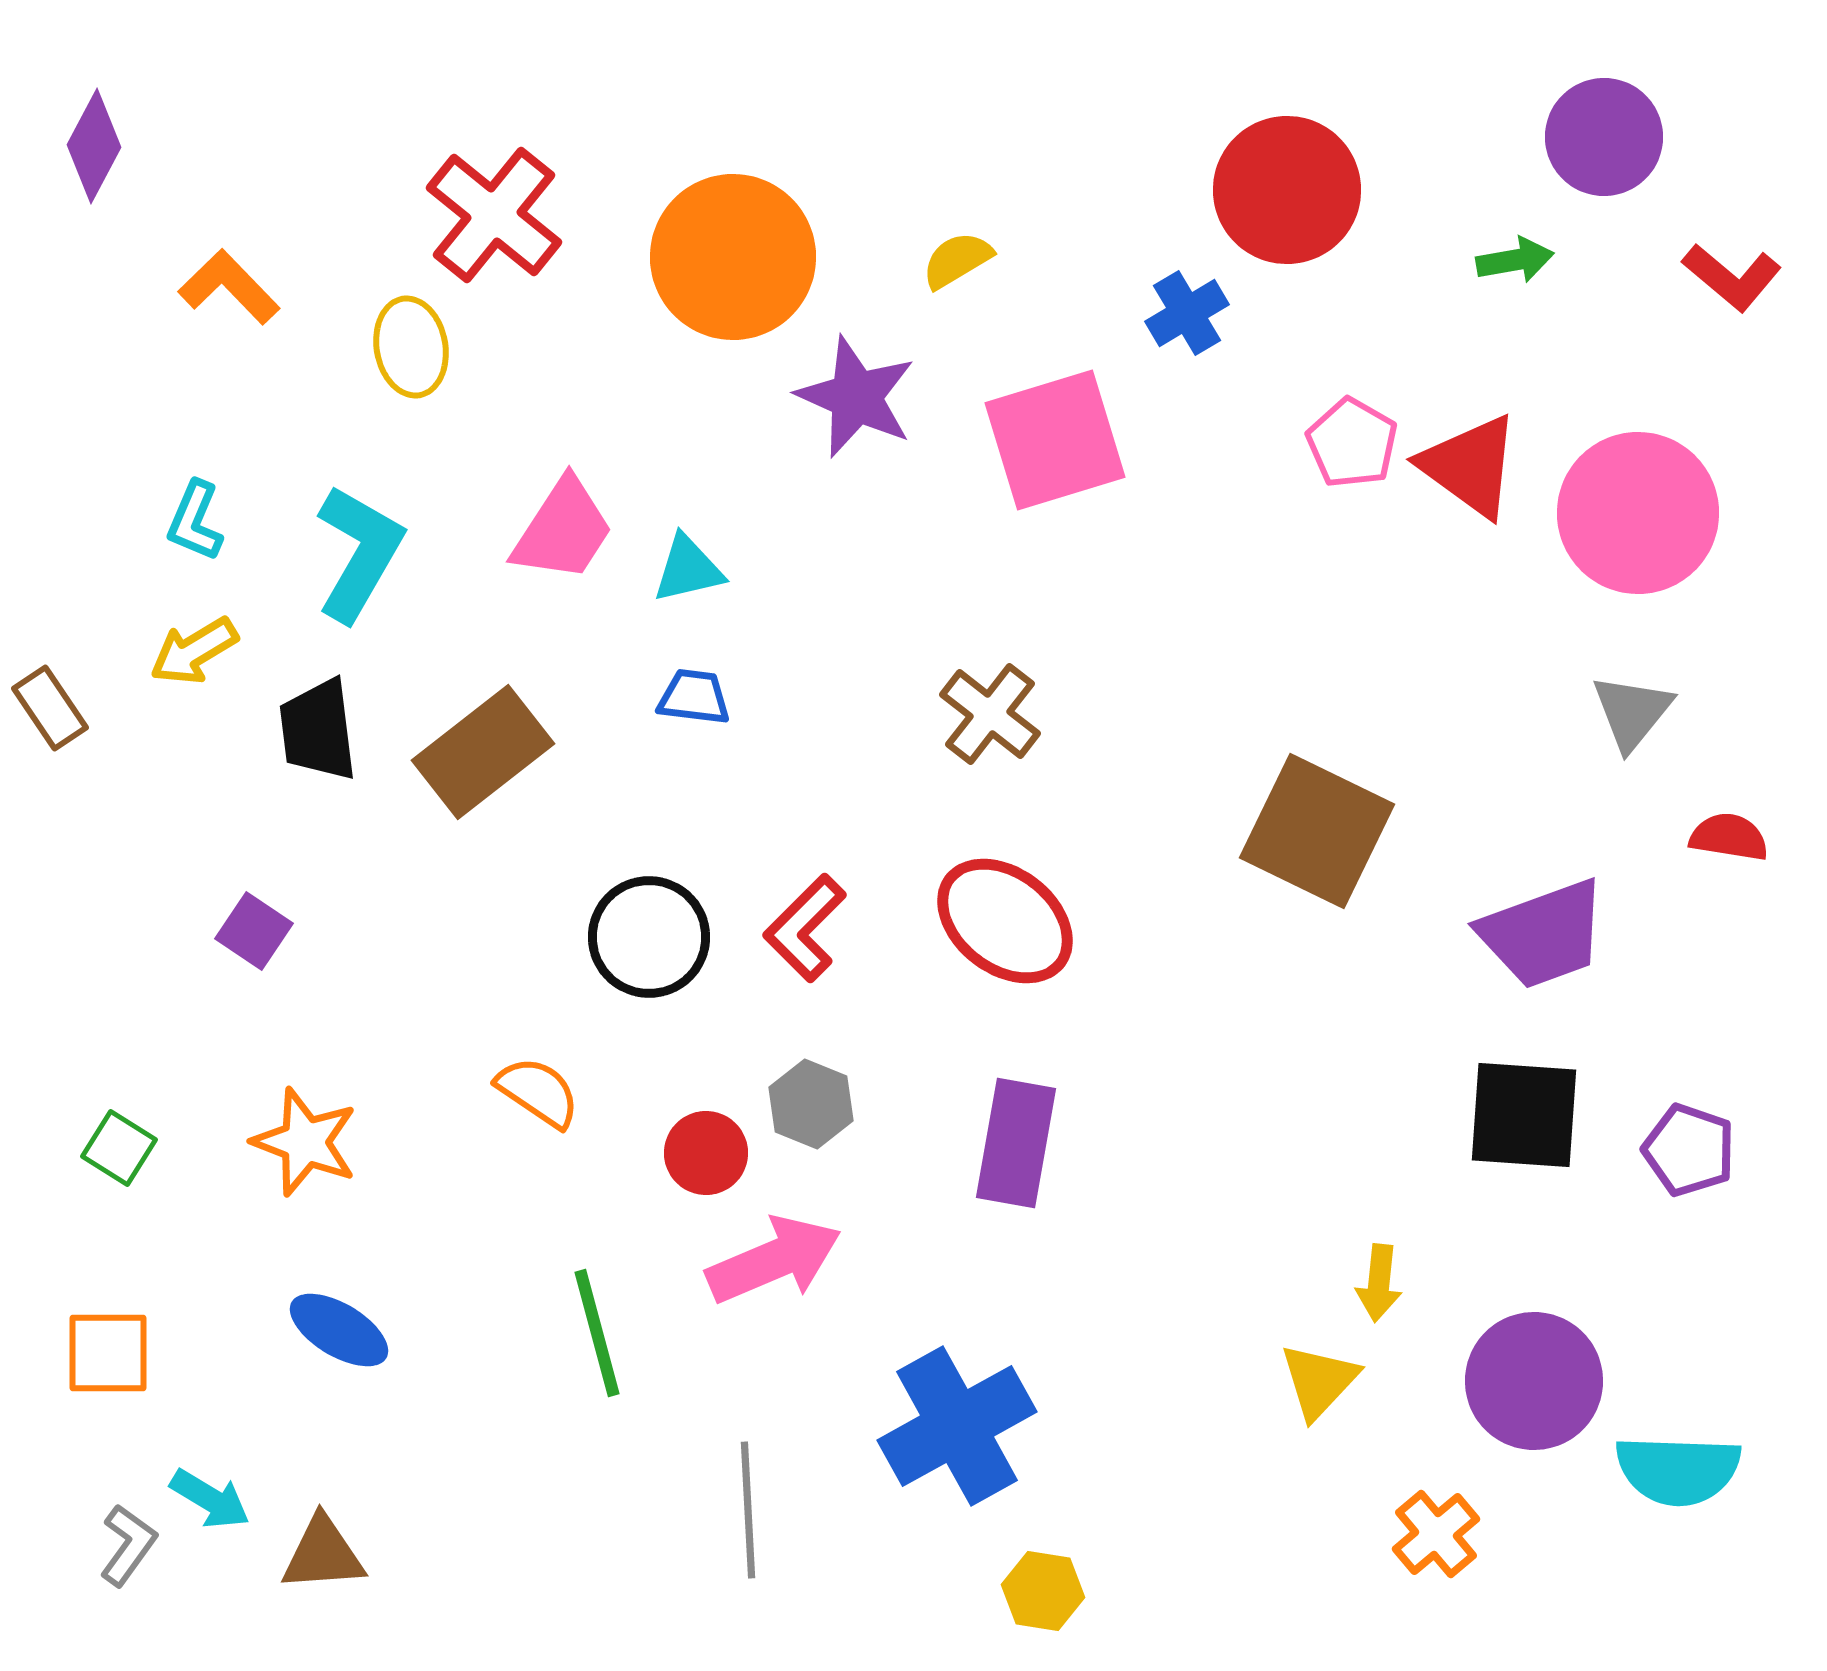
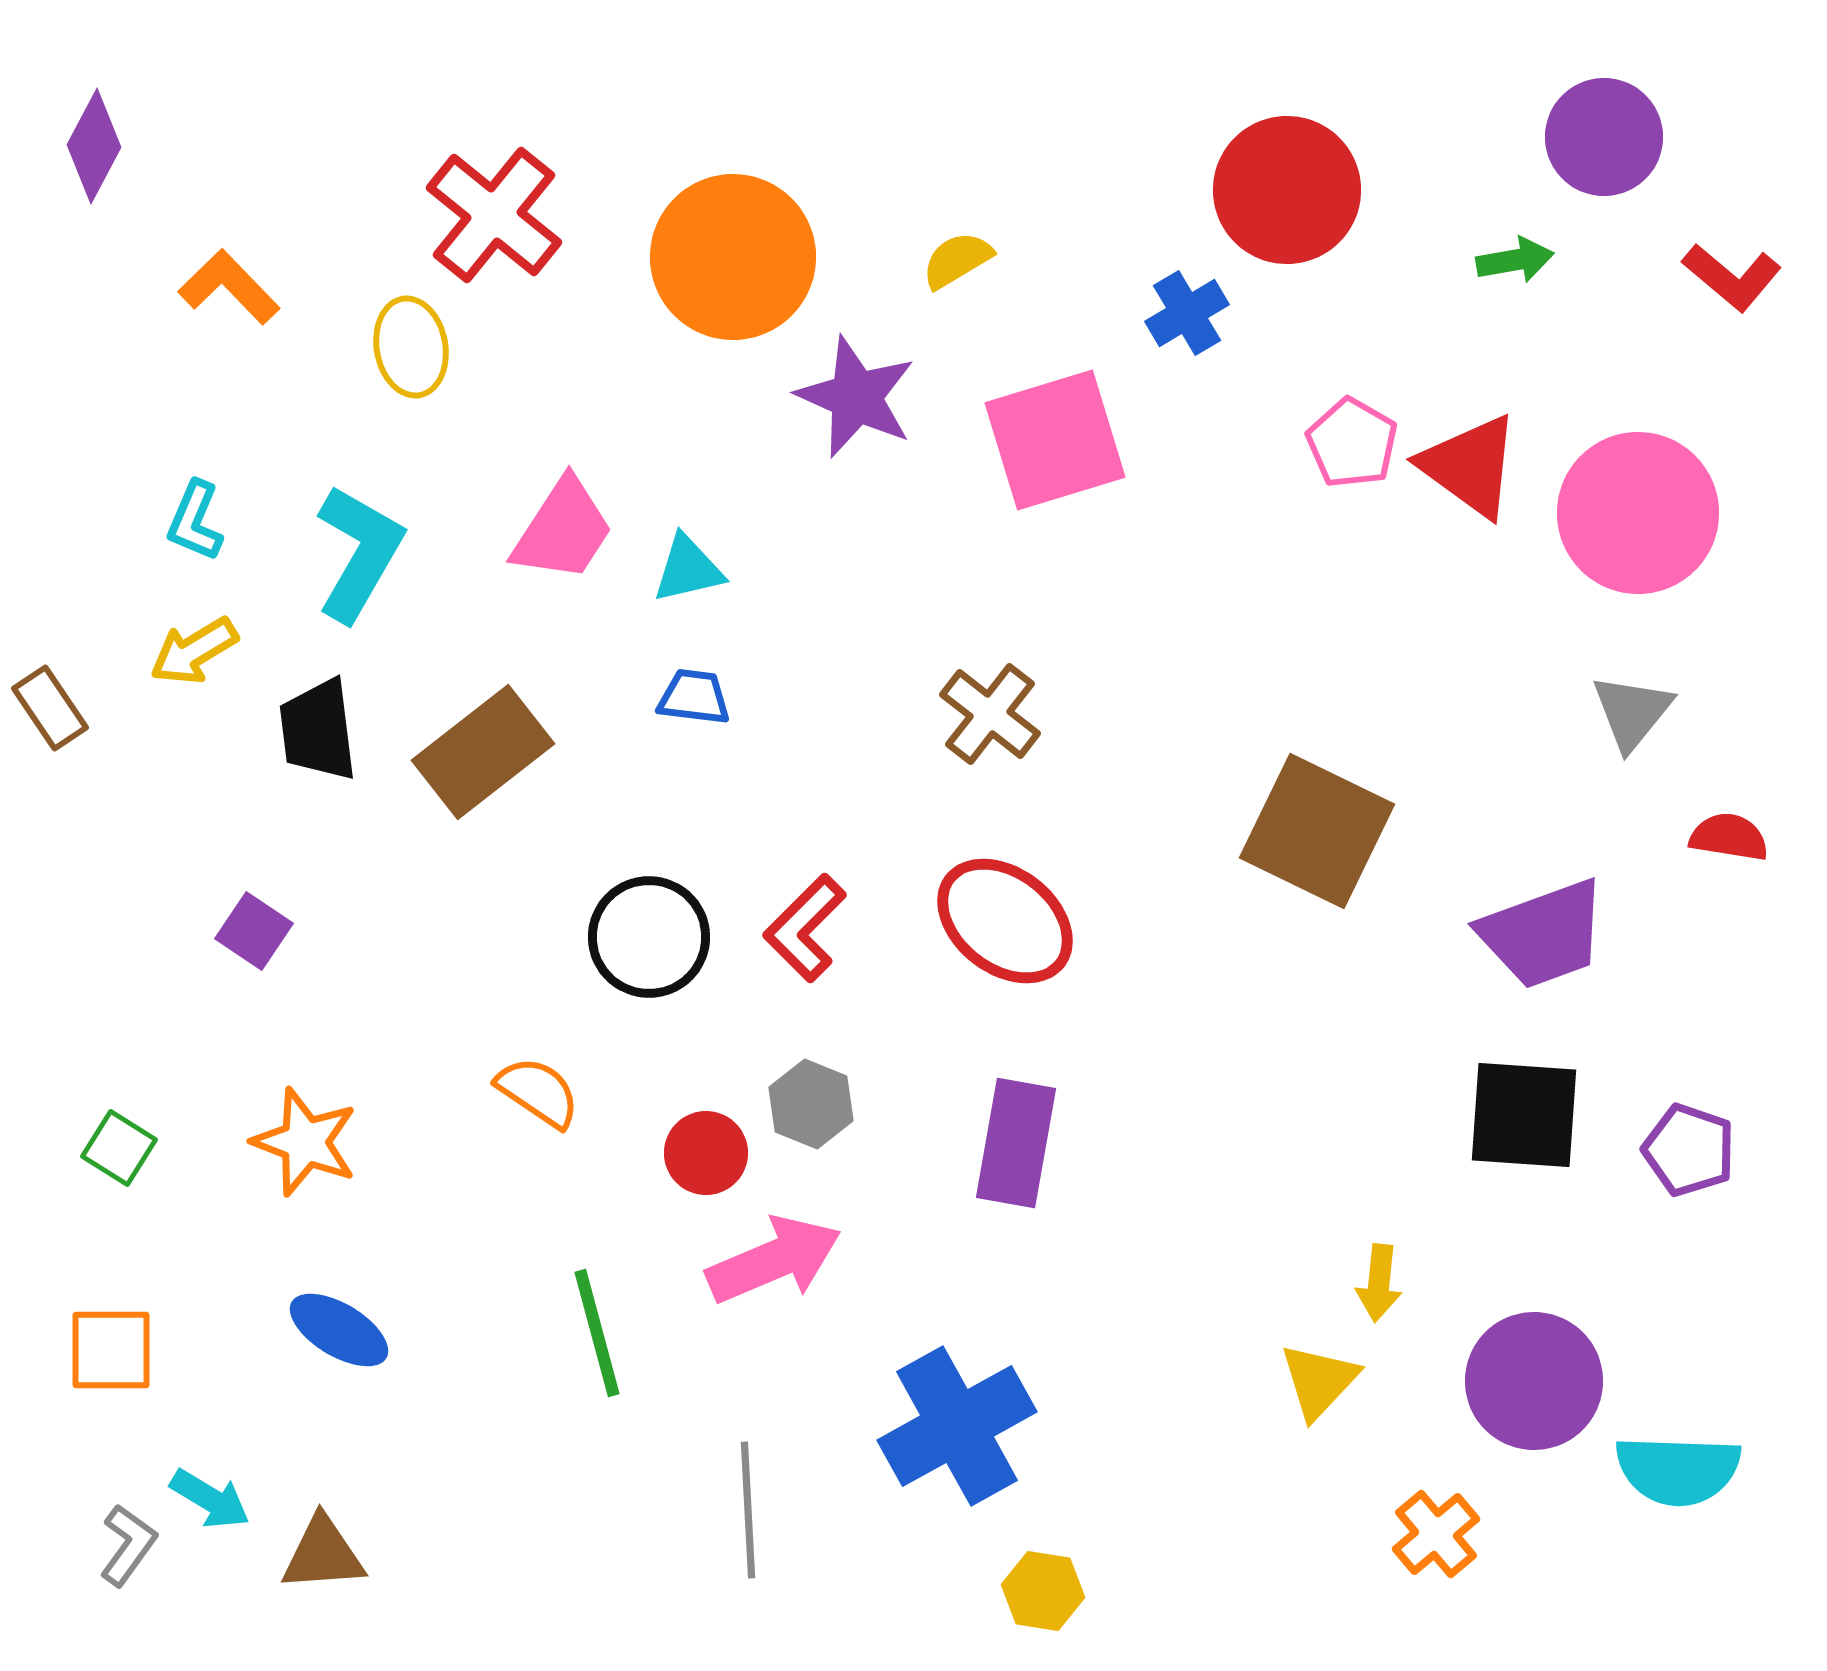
orange square at (108, 1353): moved 3 px right, 3 px up
